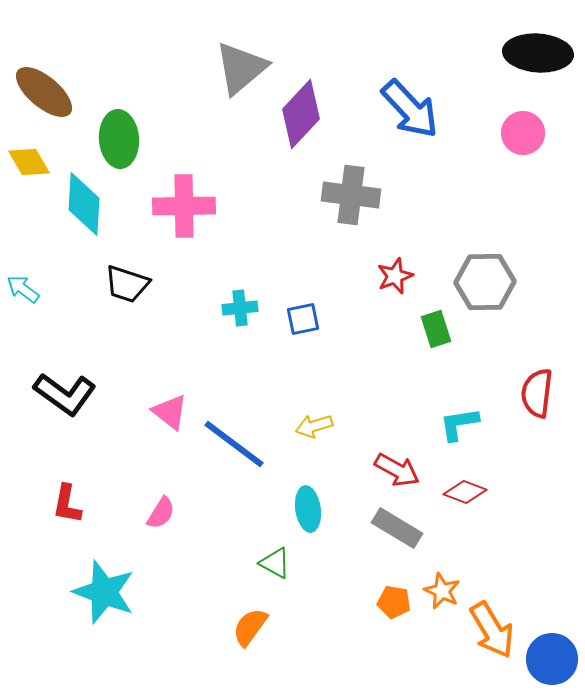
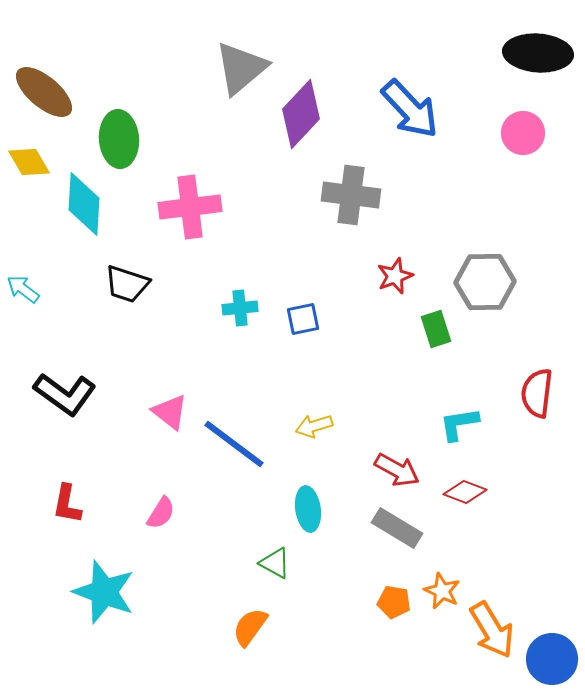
pink cross: moved 6 px right, 1 px down; rotated 6 degrees counterclockwise
